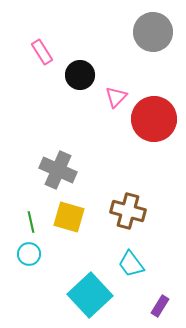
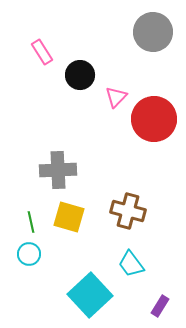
gray cross: rotated 27 degrees counterclockwise
